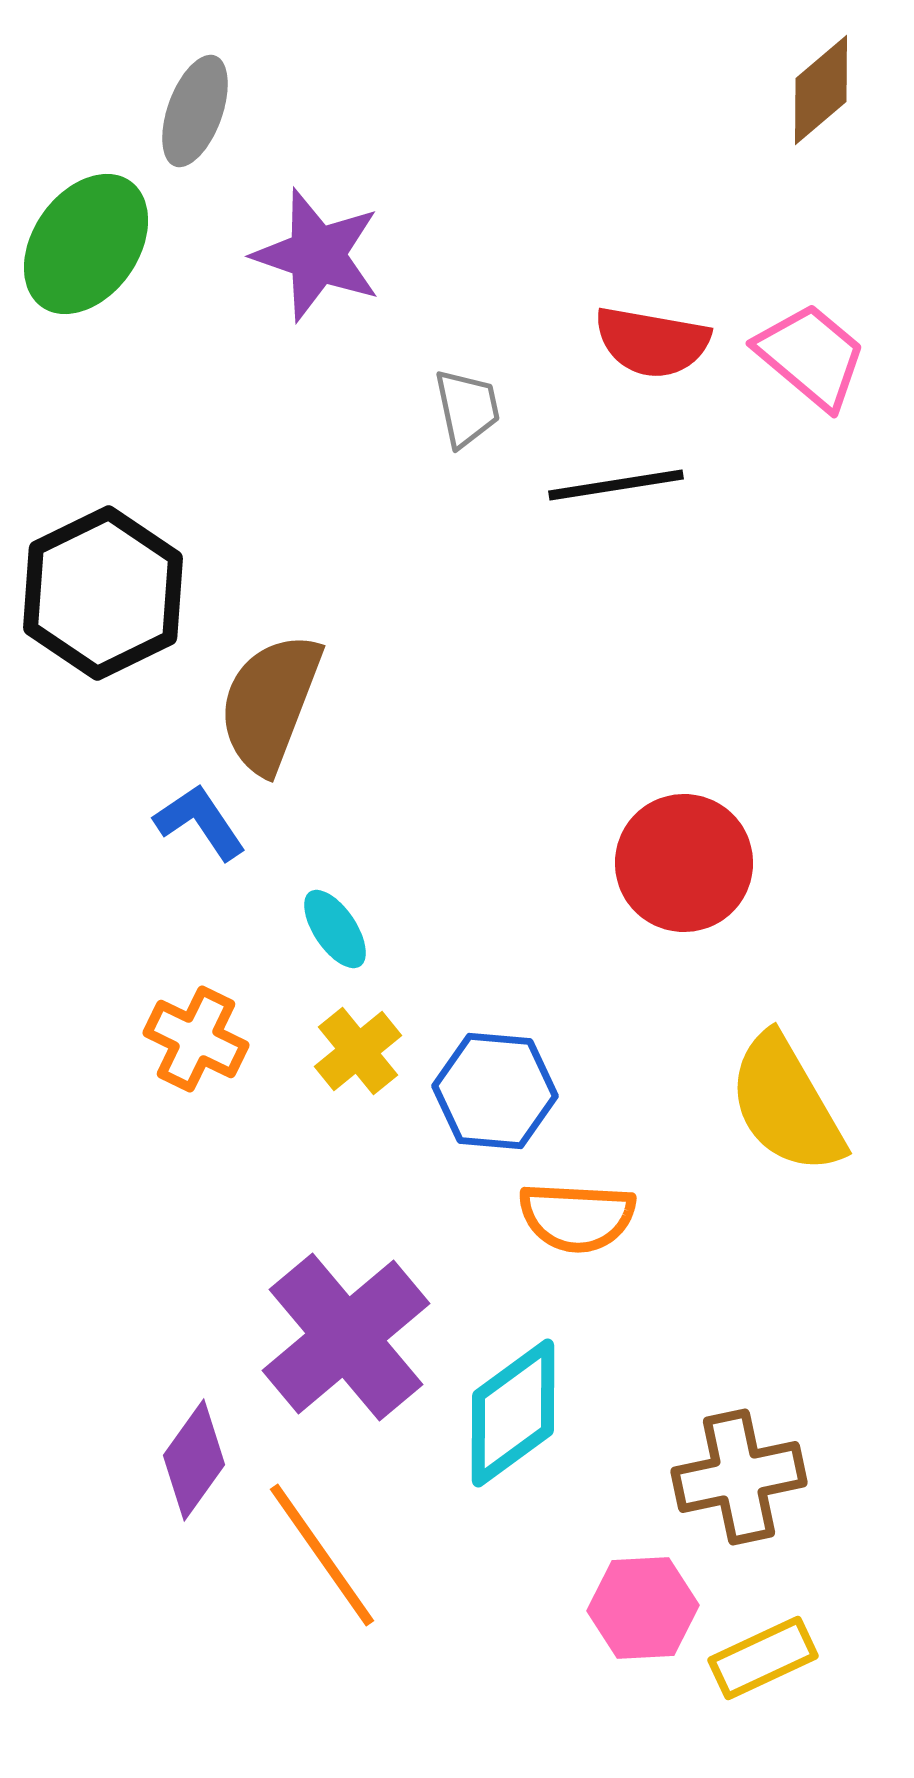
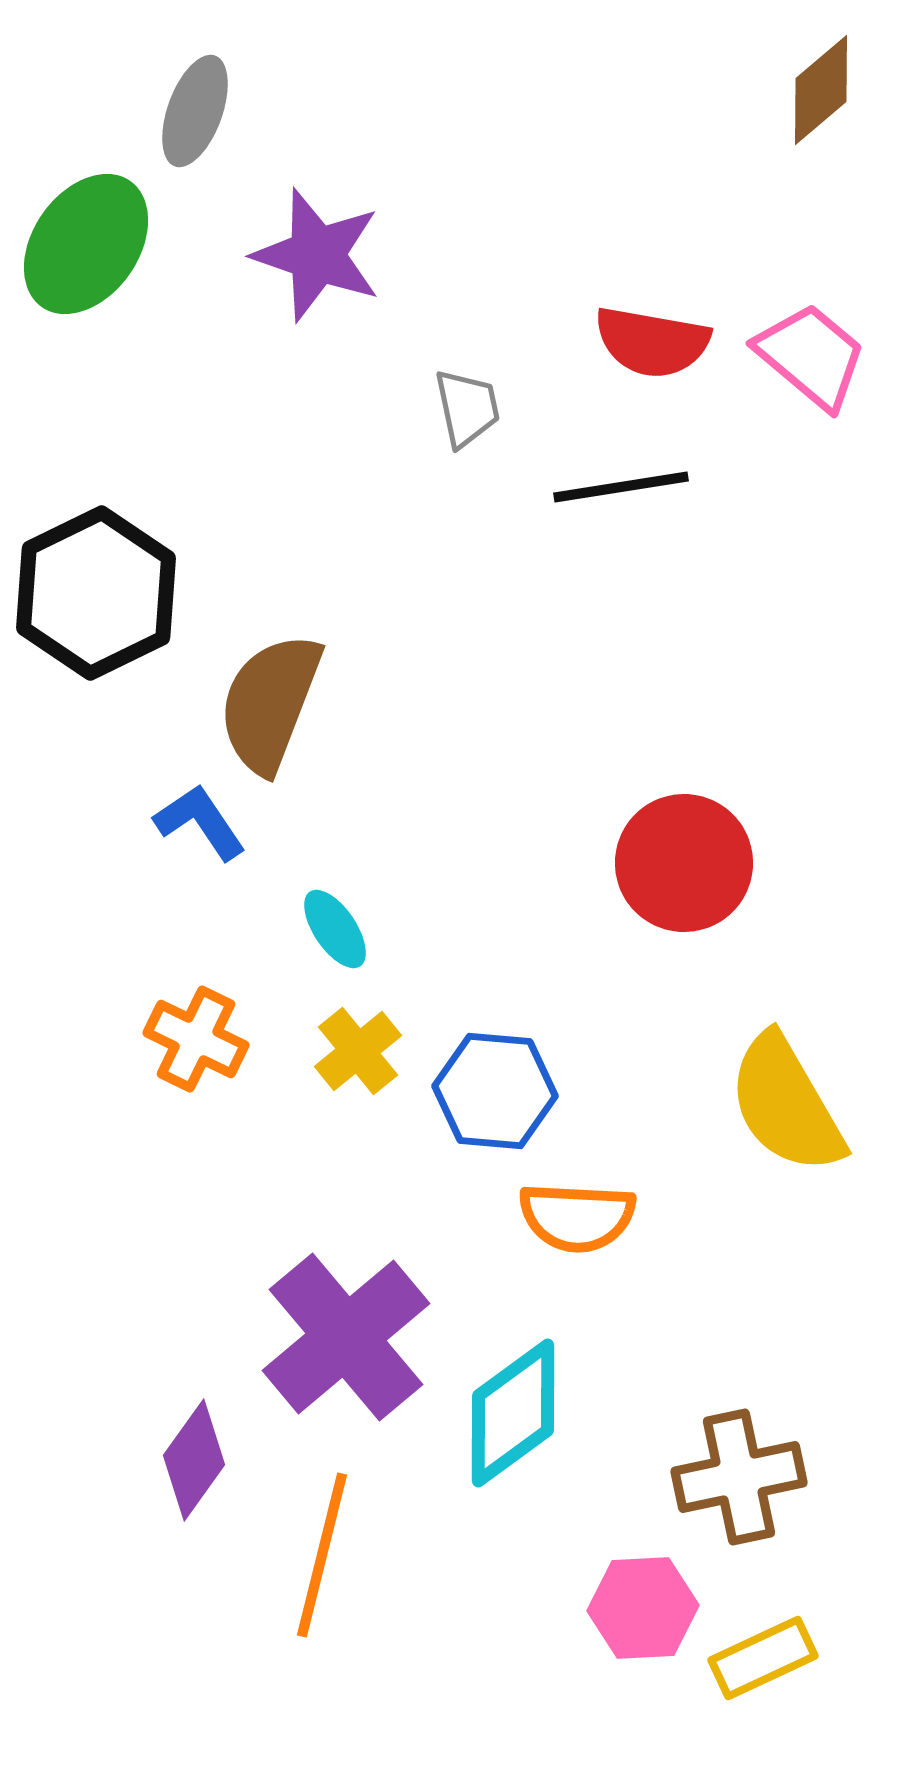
black line: moved 5 px right, 2 px down
black hexagon: moved 7 px left
orange line: rotated 49 degrees clockwise
